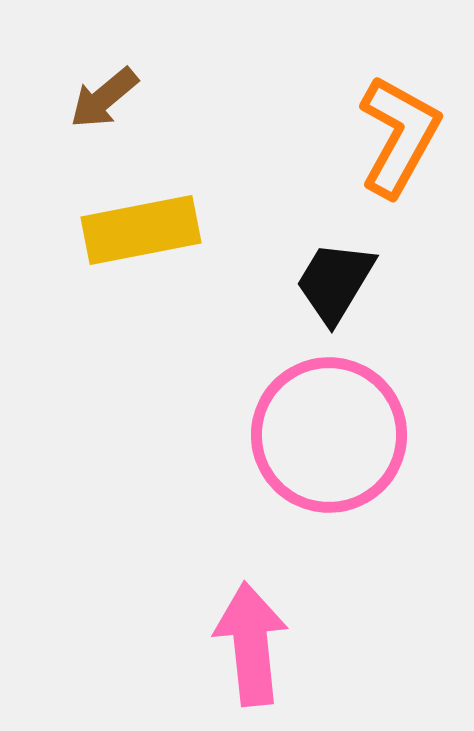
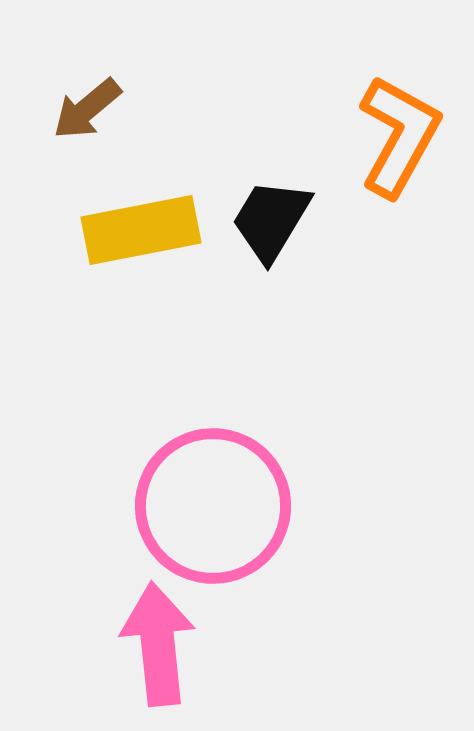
brown arrow: moved 17 px left, 11 px down
black trapezoid: moved 64 px left, 62 px up
pink circle: moved 116 px left, 71 px down
pink arrow: moved 93 px left
